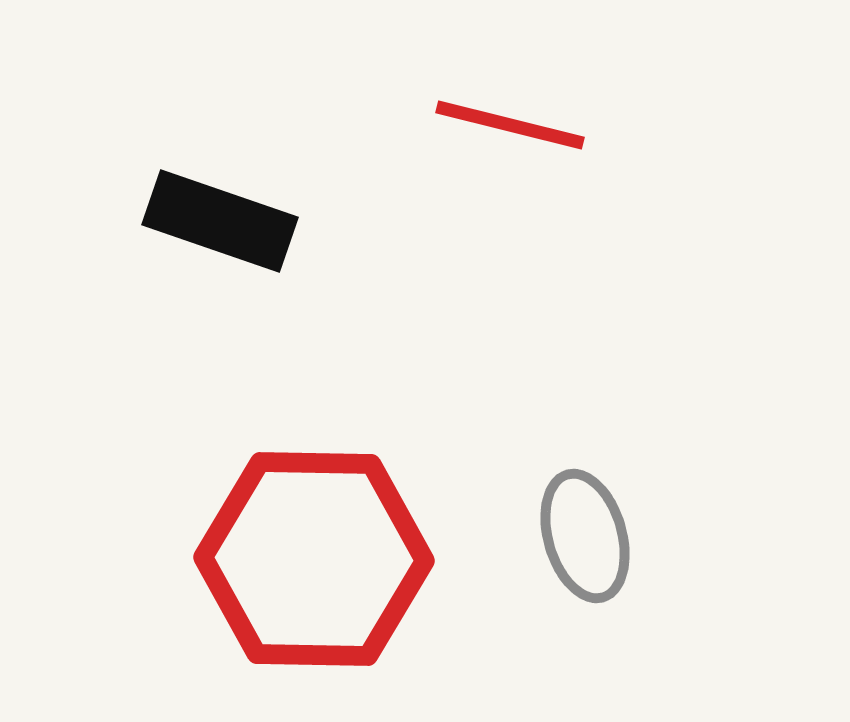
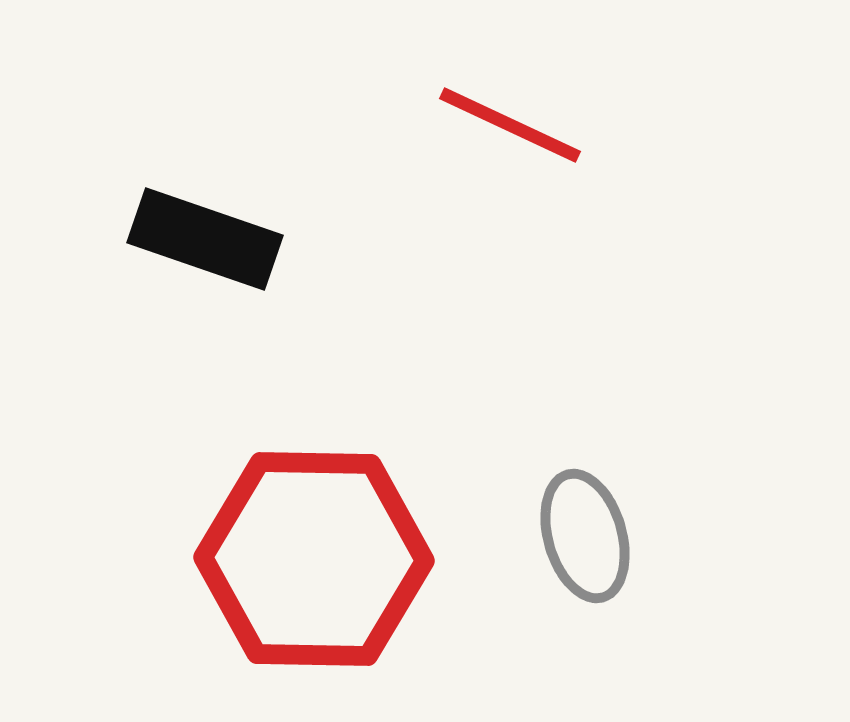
red line: rotated 11 degrees clockwise
black rectangle: moved 15 px left, 18 px down
